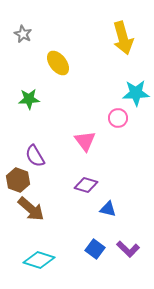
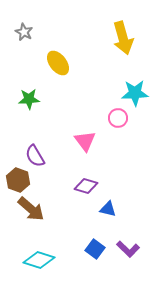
gray star: moved 1 px right, 2 px up
cyan star: moved 1 px left
purple diamond: moved 1 px down
